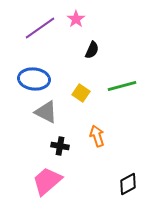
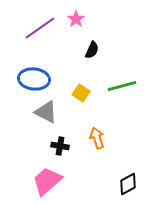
orange arrow: moved 2 px down
